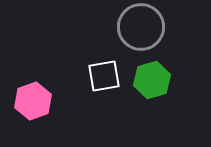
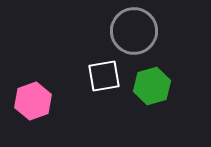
gray circle: moved 7 px left, 4 px down
green hexagon: moved 6 px down
